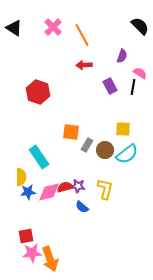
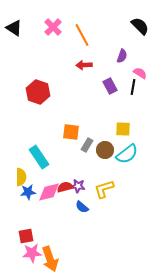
yellow L-shape: moved 1 px left; rotated 120 degrees counterclockwise
